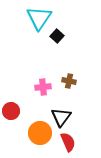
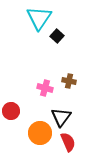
pink cross: moved 2 px right, 1 px down; rotated 21 degrees clockwise
